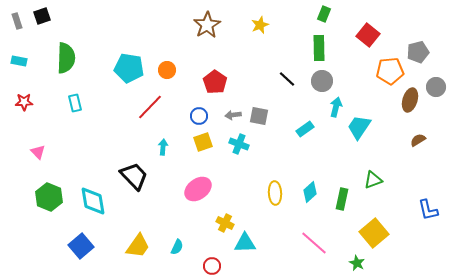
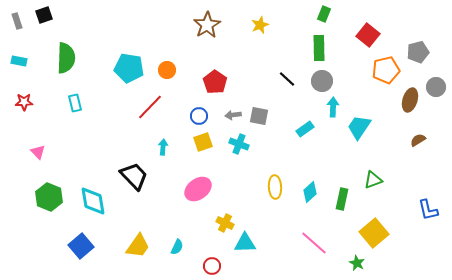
black square at (42, 16): moved 2 px right, 1 px up
orange pentagon at (390, 71): moved 4 px left, 1 px up; rotated 8 degrees counterclockwise
cyan arrow at (336, 107): moved 3 px left; rotated 12 degrees counterclockwise
yellow ellipse at (275, 193): moved 6 px up
